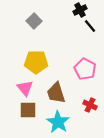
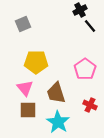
gray square: moved 11 px left, 3 px down; rotated 21 degrees clockwise
pink pentagon: rotated 10 degrees clockwise
